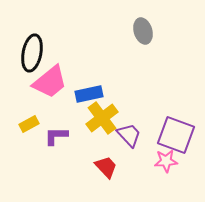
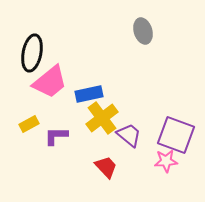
purple trapezoid: rotated 8 degrees counterclockwise
